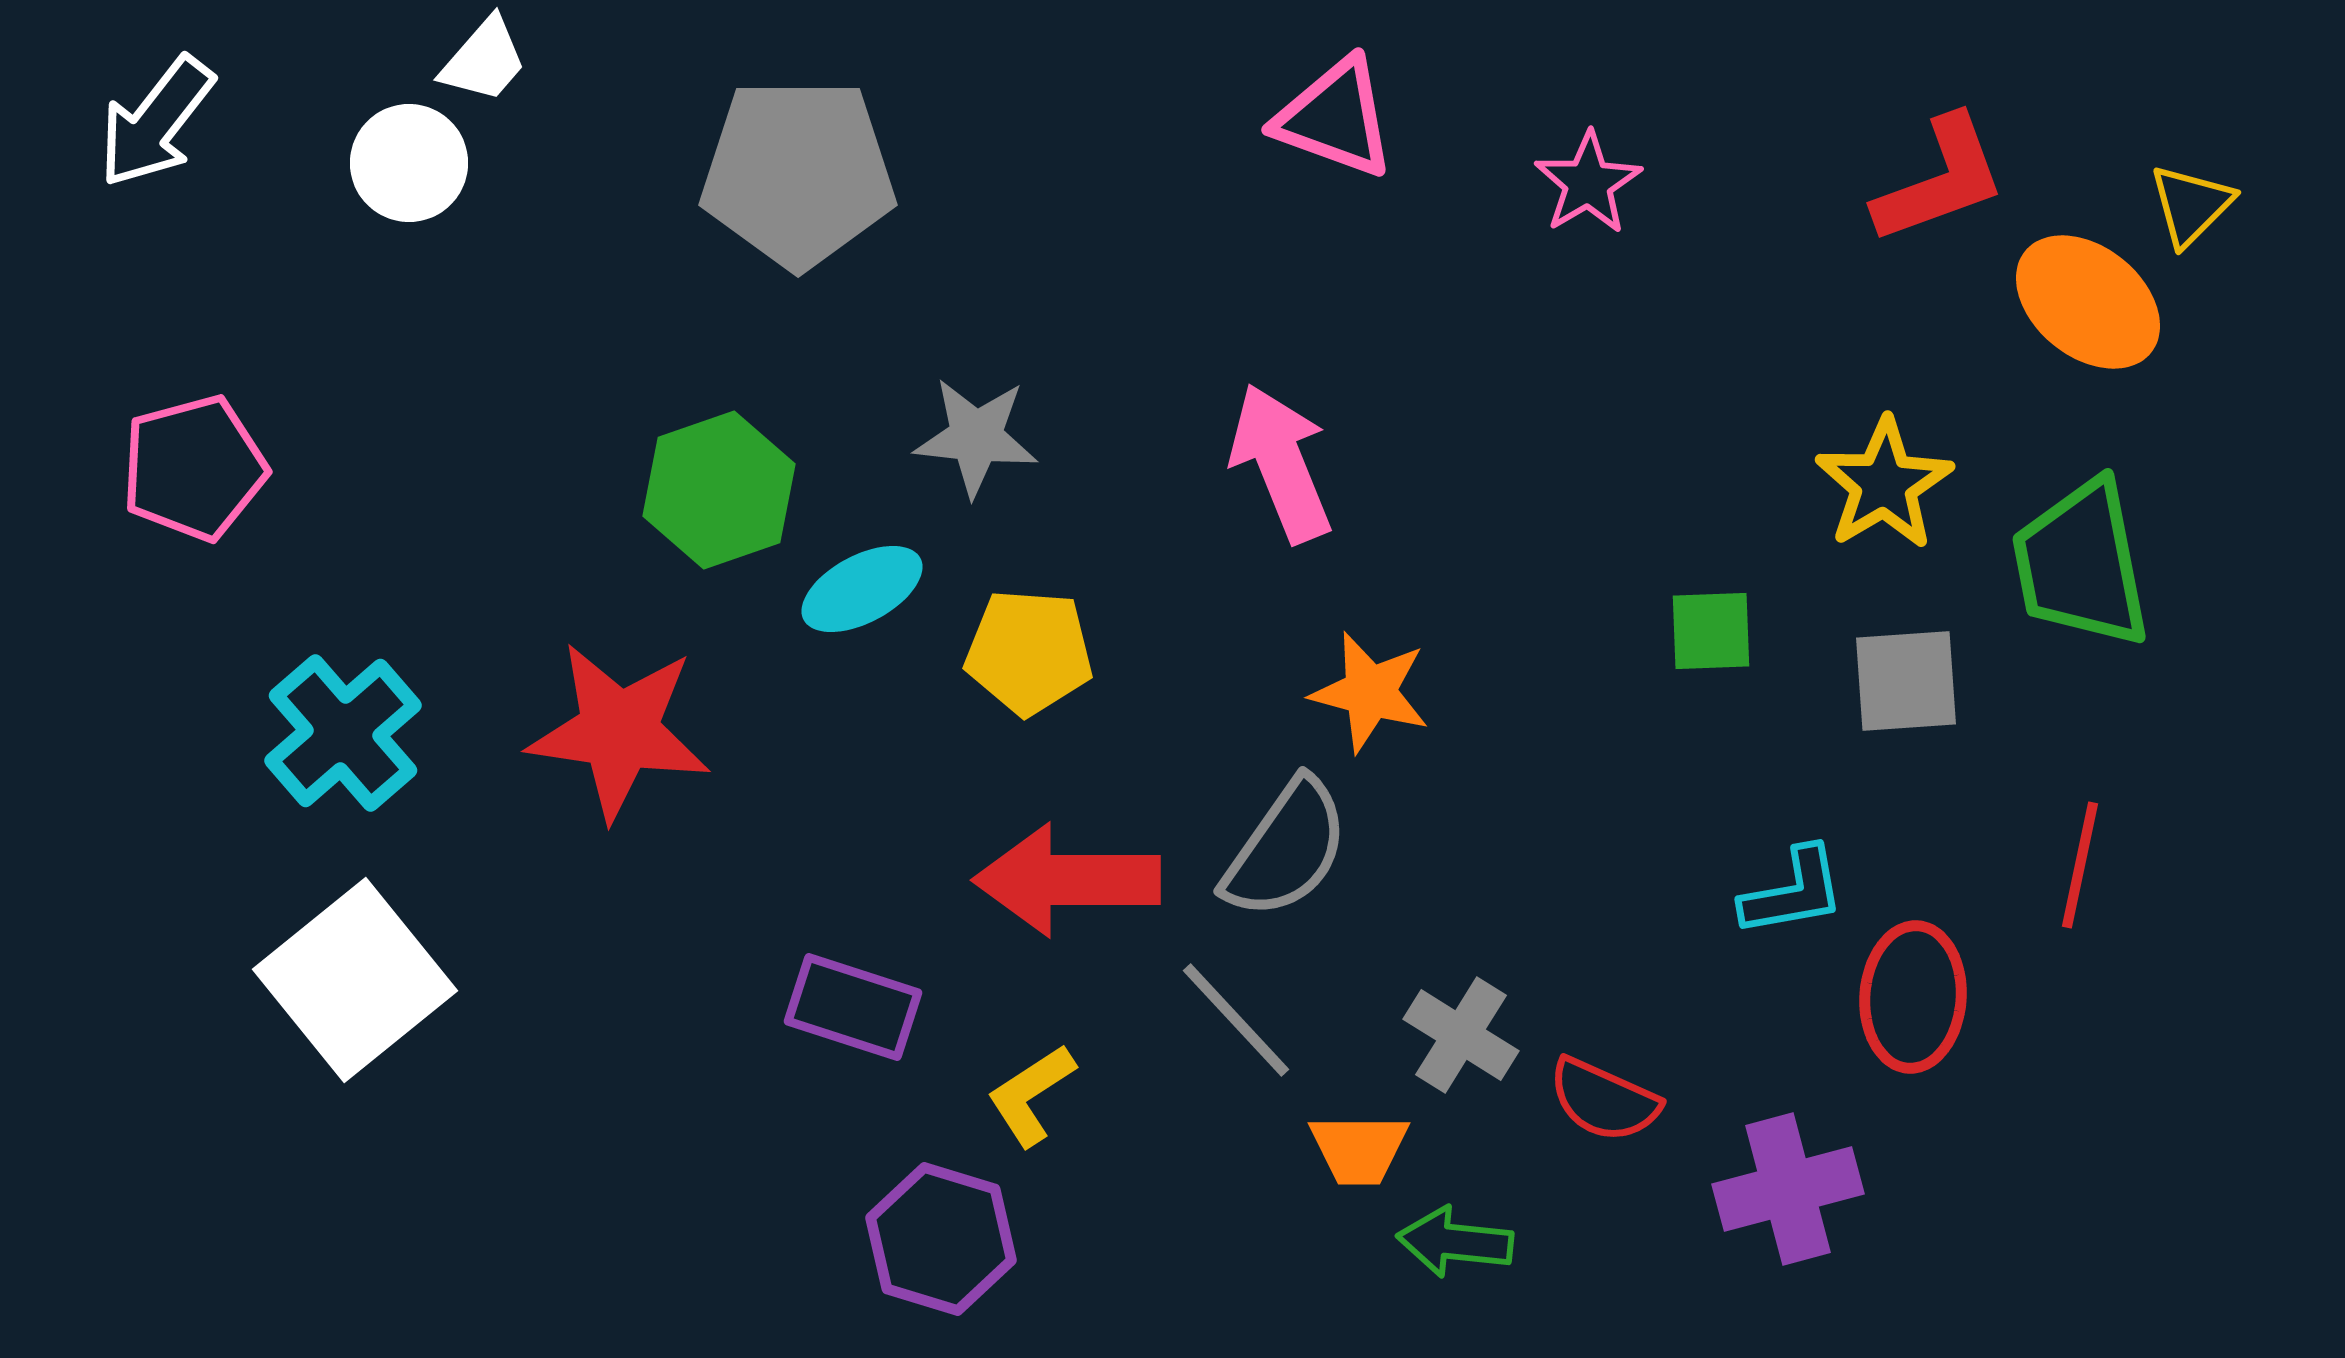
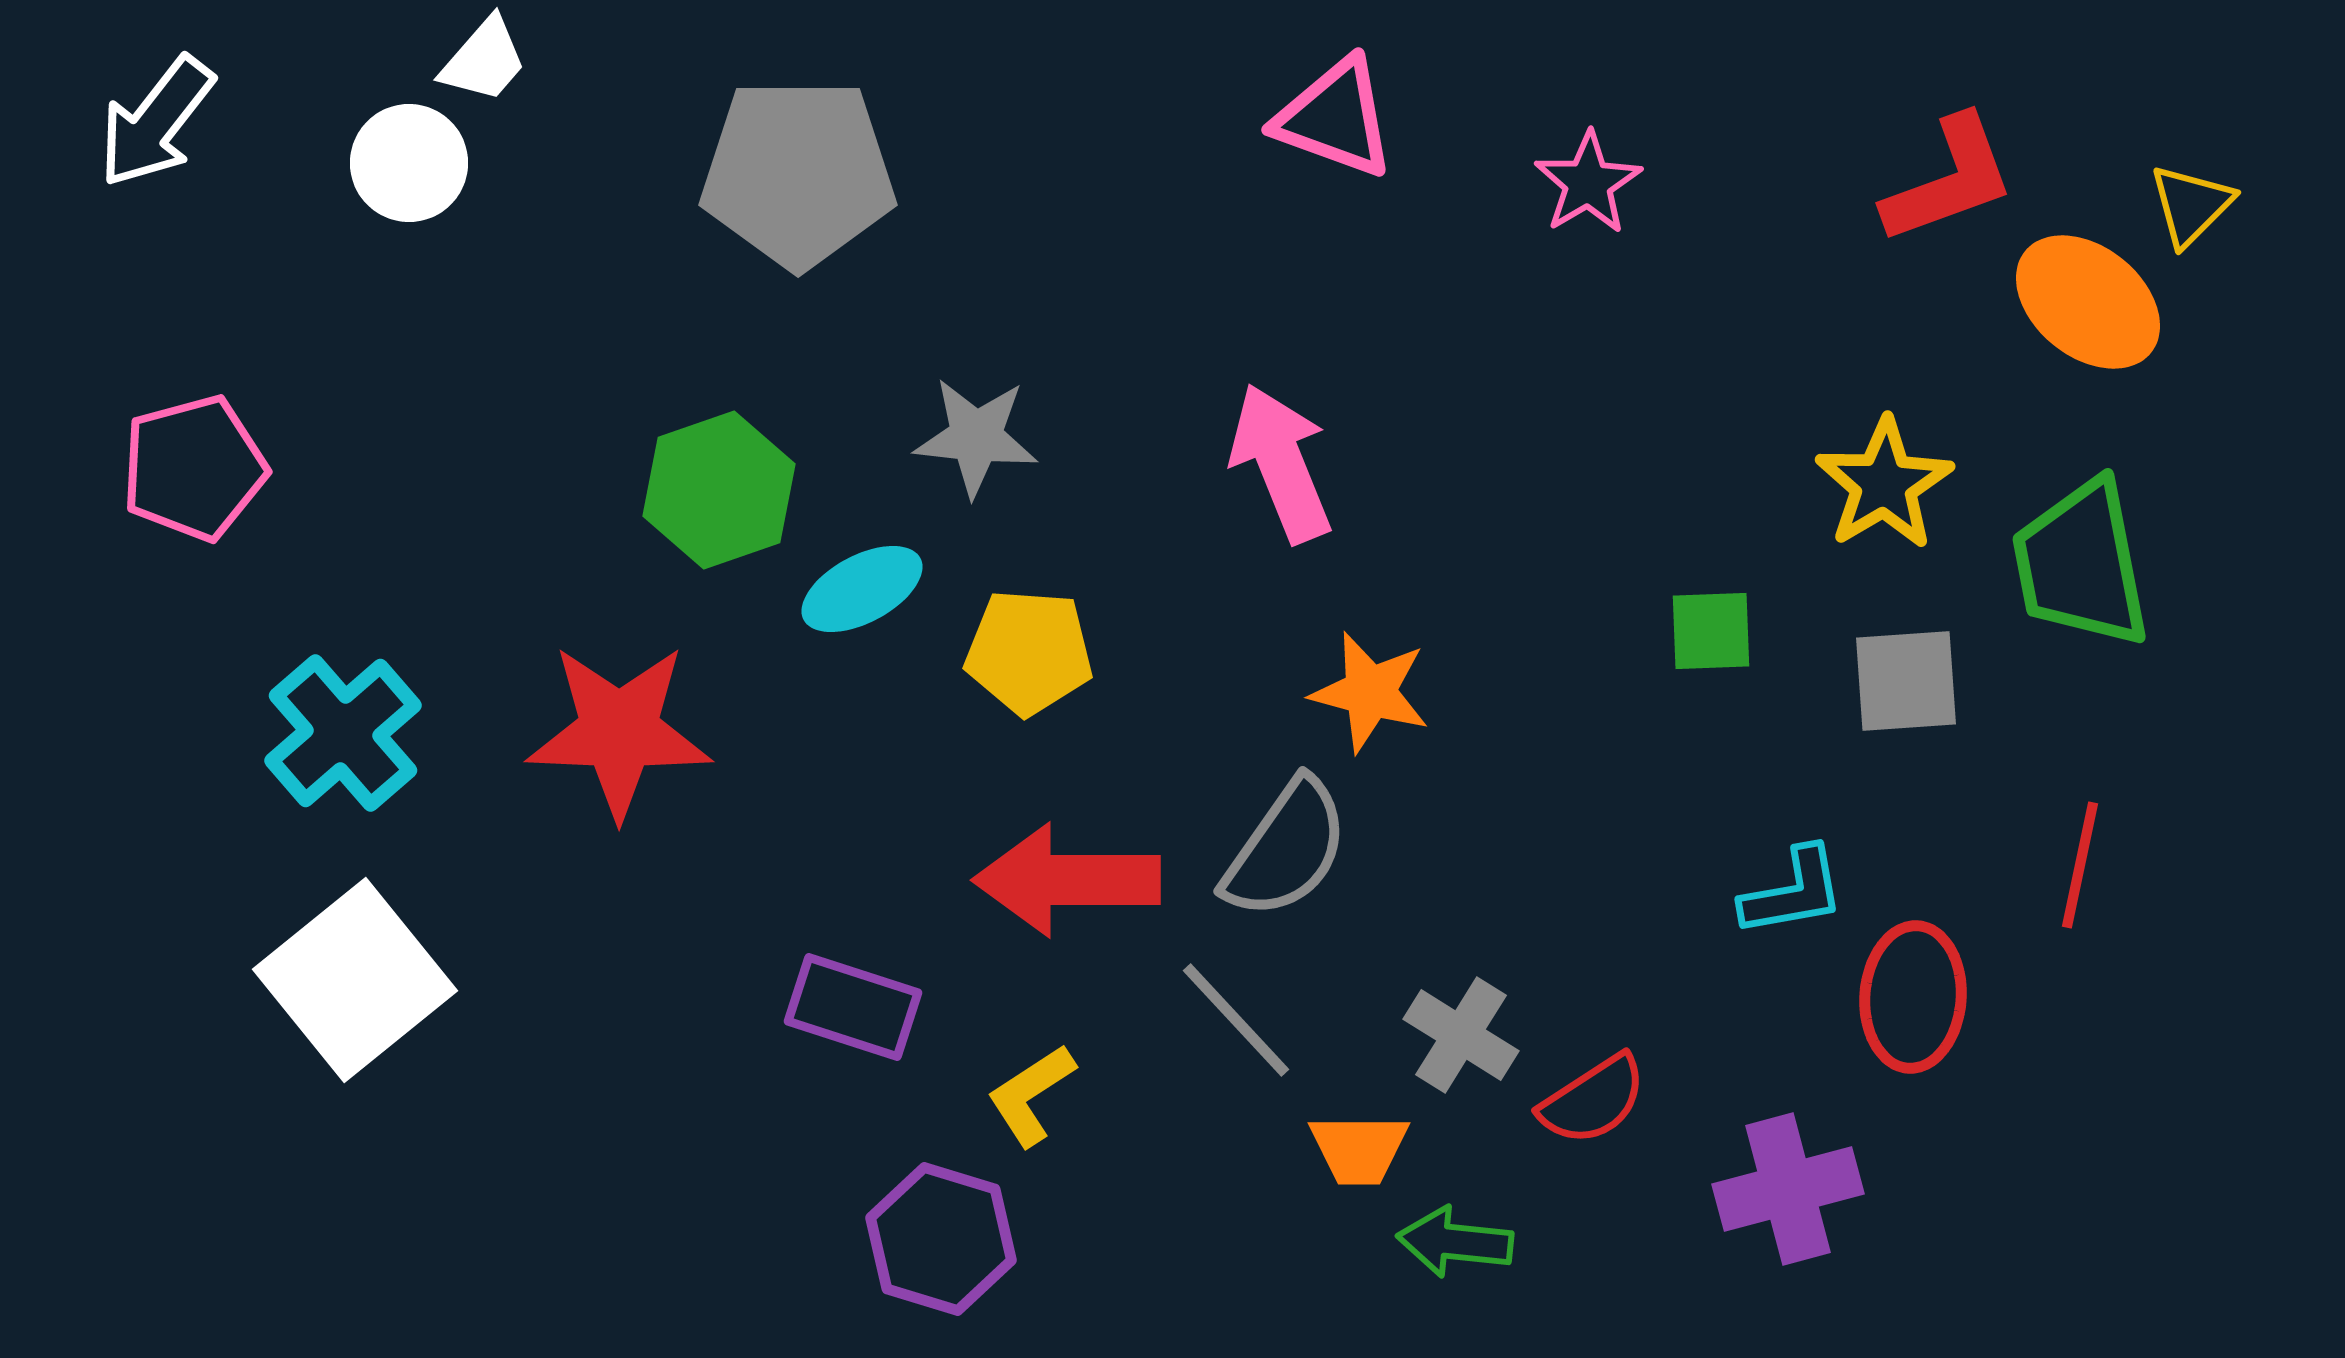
red L-shape: moved 9 px right
red star: rotated 6 degrees counterclockwise
red semicircle: moved 11 px left; rotated 57 degrees counterclockwise
